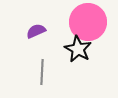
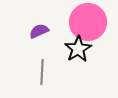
purple semicircle: moved 3 px right
black star: rotated 12 degrees clockwise
